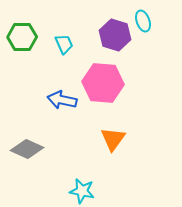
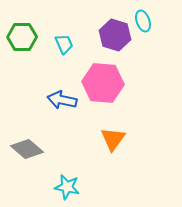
gray diamond: rotated 16 degrees clockwise
cyan star: moved 15 px left, 4 px up
